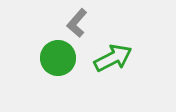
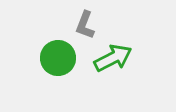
gray L-shape: moved 8 px right, 2 px down; rotated 20 degrees counterclockwise
